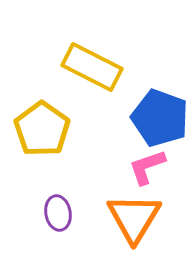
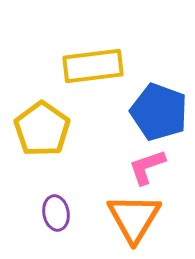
yellow rectangle: moved 1 px right, 1 px up; rotated 34 degrees counterclockwise
blue pentagon: moved 1 px left, 6 px up
purple ellipse: moved 2 px left
